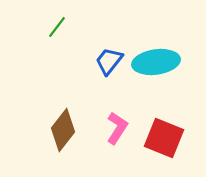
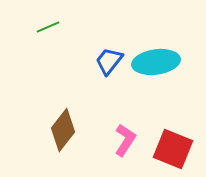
green line: moved 9 px left; rotated 30 degrees clockwise
pink L-shape: moved 8 px right, 12 px down
red square: moved 9 px right, 11 px down
